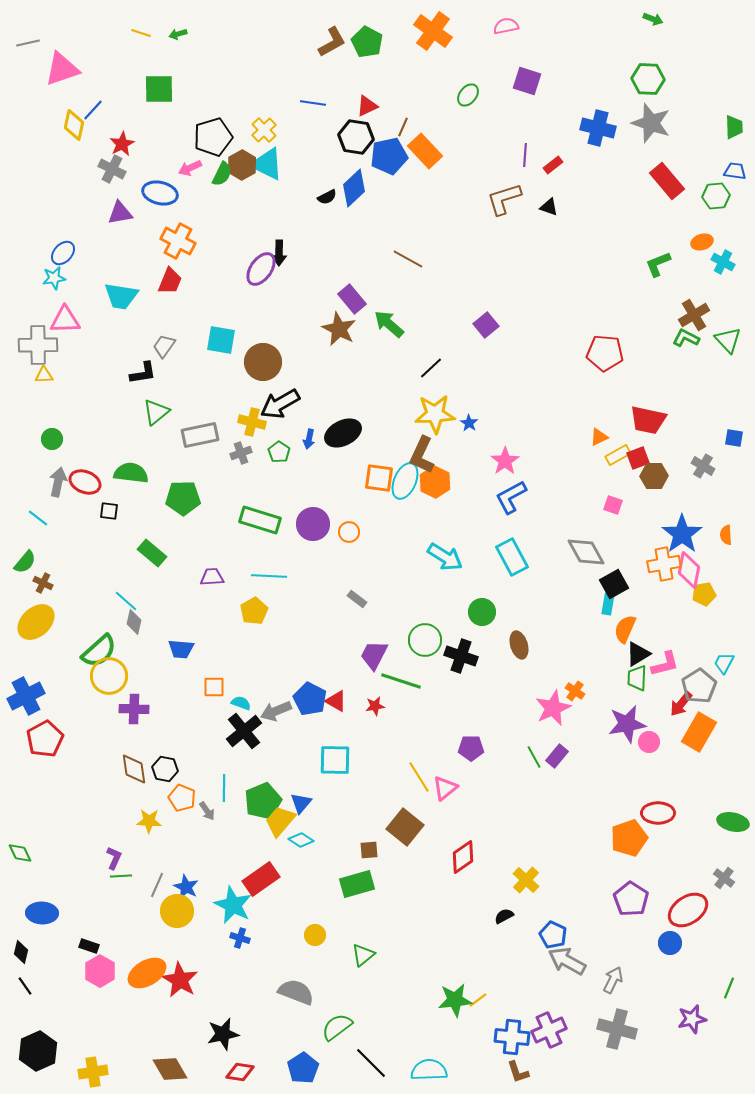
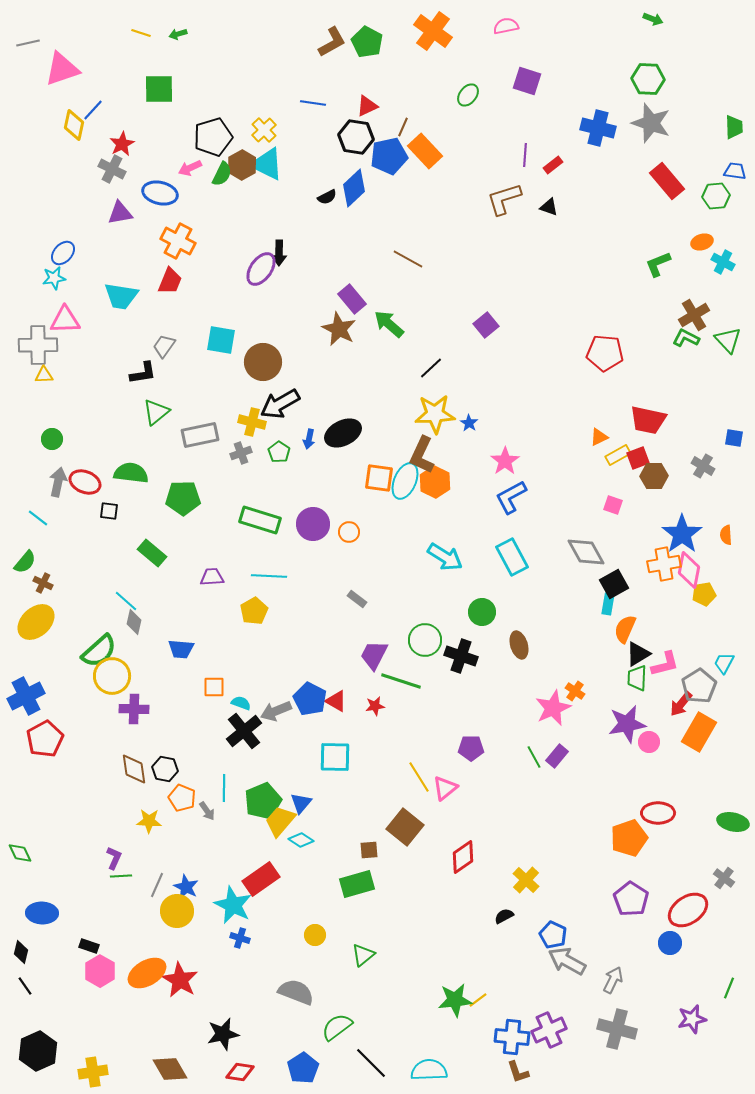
yellow circle at (109, 676): moved 3 px right
cyan square at (335, 760): moved 3 px up
